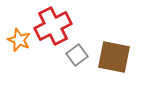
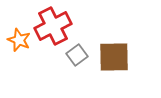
brown square: rotated 12 degrees counterclockwise
